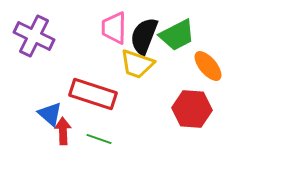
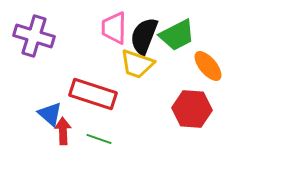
purple cross: rotated 9 degrees counterclockwise
